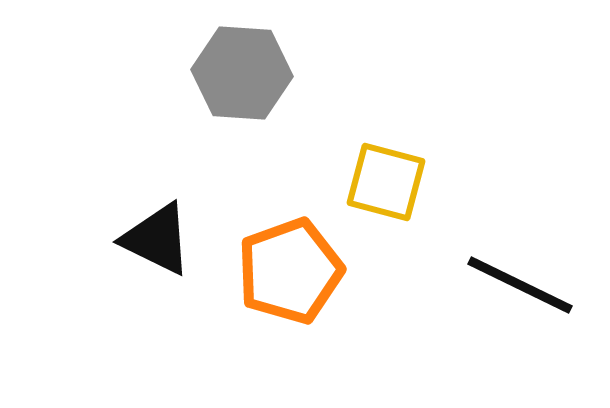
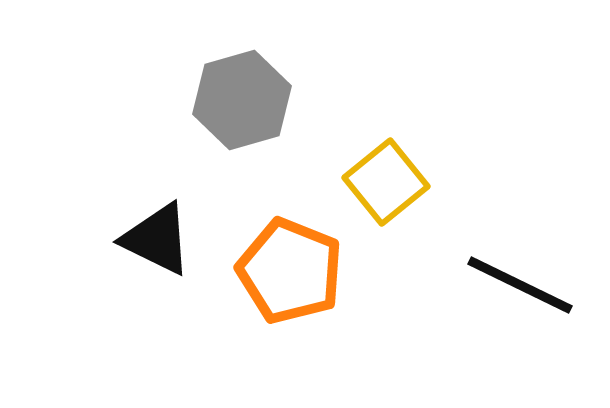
gray hexagon: moved 27 px down; rotated 20 degrees counterclockwise
yellow square: rotated 36 degrees clockwise
orange pentagon: rotated 30 degrees counterclockwise
